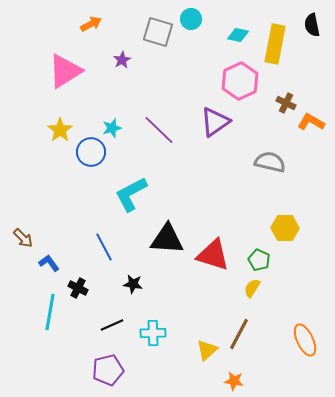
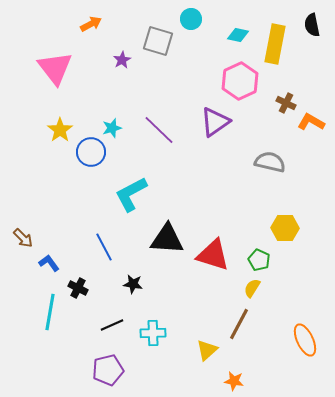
gray square: moved 9 px down
pink triangle: moved 10 px left, 3 px up; rotated 36 degrees counterclockwise
brown line: moved 10 px up
